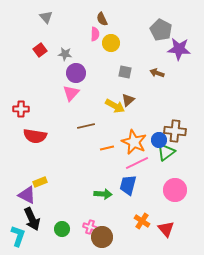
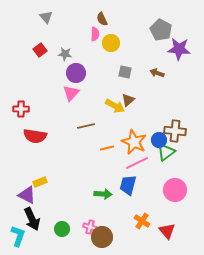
red triangle: moved 1 px right, 2 px down
